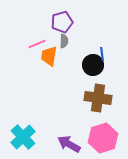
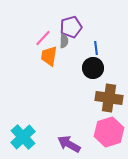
purple pentagon: moved 9 px right, 5 px down
pink line: moved 6 px right, 6 px up; rotated 24 degrees counterclockwise
blue line: moved 6 px left, 6 px up
black circle: moved 3 px down
brown cross: moved 11 px right
pink hexagon: moved 6 px right, 6 px up
